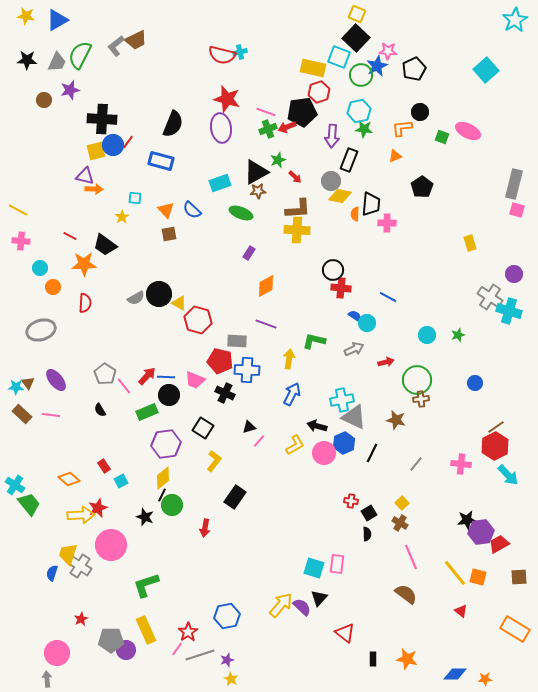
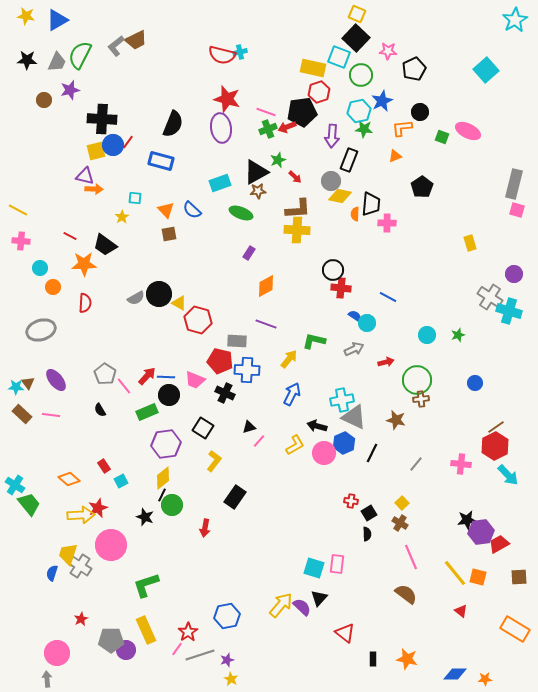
blue star at (377, 66): moved 5 px right, 35 px down
yellow arrow at (289, 359): rotated 30 degrees clockwise
